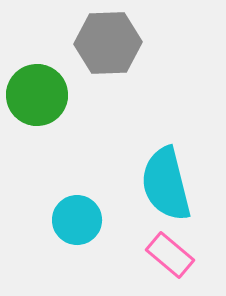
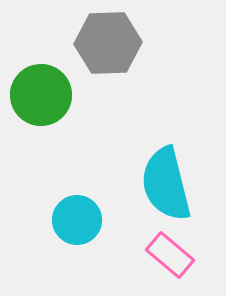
green circle: moved 4 px right
